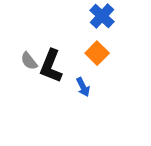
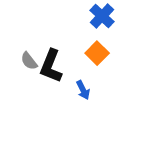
blue arrow: moved 3 px down
